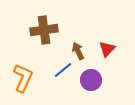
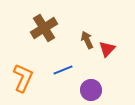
brown cross: moved 2 px up; rotated 24 degrees counterclockwise
brown arrow: moved 9 px right, 11 px up
blue line: rotated 18 degrees clockwise
purple circle: moved 10 px down
